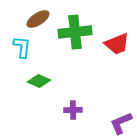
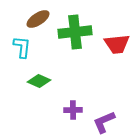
red trapezoid: rotated 16 degrees clockwise
purple L-shape: moved 17 px left, 1 px up
